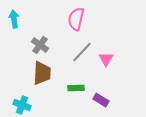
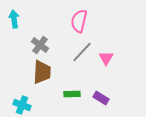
pink semicircle: moved 3 px right, 2 px down
pink triangle: moved 1 px up
brown trapezoid: moved 1 px up
green rectangle: moved 4 px left, 6 px down
purple rectangle: moved 2 px up
